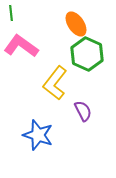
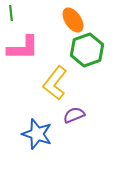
orange ellipse: moved 3 px left, 4 px up
pink L-shape: moved 2 px right, 2 px down; rotated 144 degrees clockwise
green hexagon: moved 4 px up; rotated 16 degrees clockwise
purple semicircle: moved 9 px left, 4 px down; rotated 85 degrees counterclockwise
blue star: moved 1 px left, 1 px up
